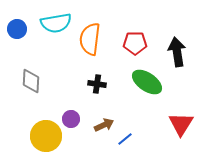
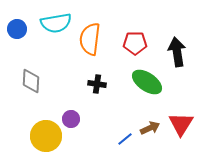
brown arrow: moved 46 px right, 3 px down
